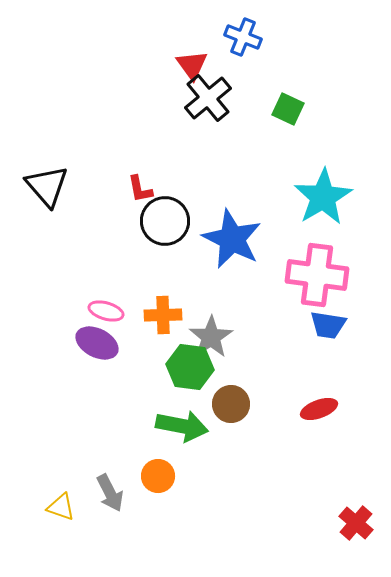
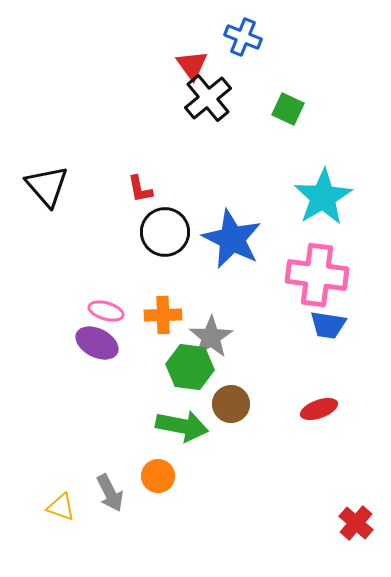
black circle: moved 11 px down
